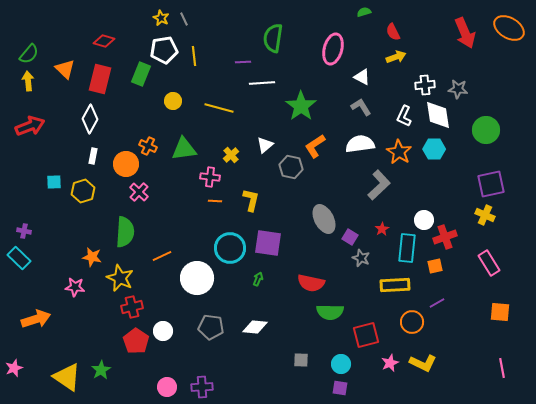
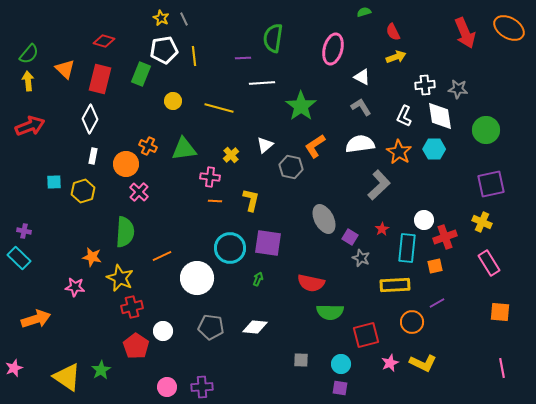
purple line at (243, 62): moved 4 px up
white diamond at (438, 115): moved 2 px right, 1 px down
yellow cross at (485, 215): moved 3 px left, 7 px down
red pentagon at (136, 341): moved 5 px down
